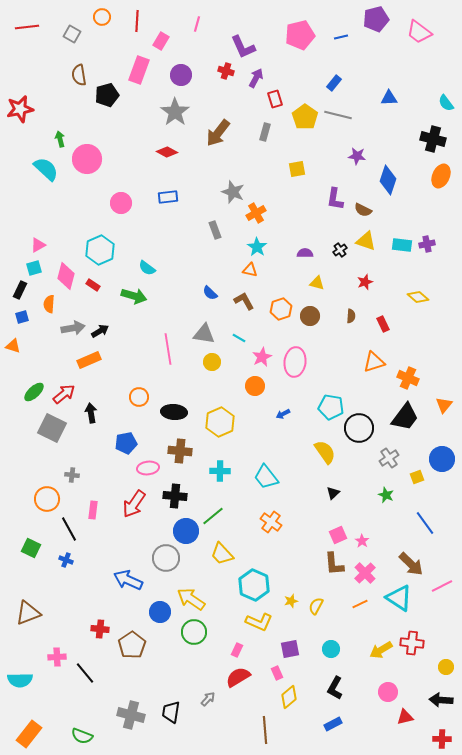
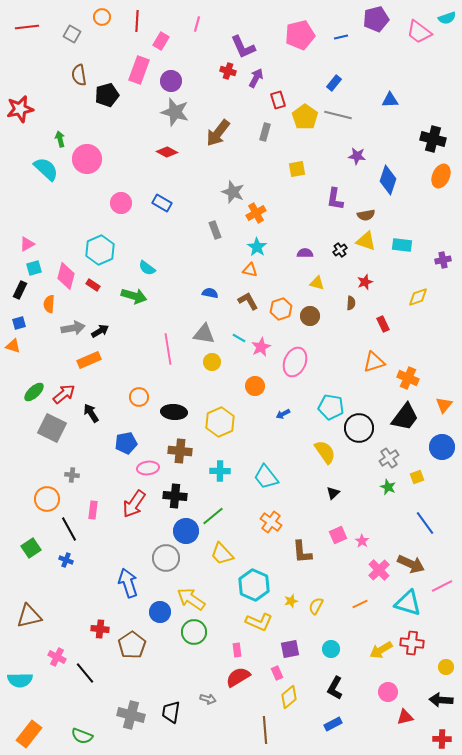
red cross at (226, 71): moved 2 px right
purple circle at (181, 75): moved 10 px left, 6 px down
blue triangle at (389, 98): moved 1 px right, 2 px down
red rectangle at (275, 99): moved 3 px right, 1 px down
cyan semicircle at (446, 103): moved 1 px right, 85 px up; rotated 72 degrees counterclockwise
gray star at (175, 112): rotated 20 degrees counterclockwise
blue rectangle at (168, 197): moved 6 px left, 6 px down; rotated 36 degrees clockwise
brown semicircle at (363, 210): moved 3 px right, 5 px down; rotated 36 degrees counterclockwise
purple cross at (427, 244): moved 16 px right, 16 px down
pink triangle at (38, 245): moved 11 px left, 1 px up
blue semicircle at (210, 293): rotated 147 degrees clockwise
yellow diamond at (418, 297): rotated 60 degrees counterclockwise
brown L-shape at (244, 301): moved 4 px right
brown semicircle at (351, 316): moved 13 px up
blue square at (22, 317): moved 3 px left, 6 px down
pink star at (262, 357): moved 1 px left, 10 px up
pink ellipse at (295, 362): rotated 16 degrees clockwise
black arrow at (91, 413): rotated 24 degrees counterclockwise
blue circle at (442, 459): moved 12 px up
green star at (386, 495): moved 2 px right, 8 px up
green square at (31, 548): rotated 30 degrees clockwise
brown L-shape at (334, 564): moved 32 px left, 12 px up
brown arrow at (411, 564): rotated 20 degrees counterclockwise
pink cross at (365, 573): moved 14 px right, 3 px up
blue arrow at (128, 580): moved 3 px down; rotated 48 degrees clockwise
cyan triangle at (399, 598): moved 9 px right, 5 px down; rotated 16 degrees counterclockwise
brown triangle at (28, 613): moved 1 px right, 3 px down; rotated 8 degrees clockwise
pink rectangle at (237, 650): rotated 32 degrees counterclockwise
pink cross at (57, 657): rotated 30 degrees clockwise
gray arrow at (208, 699): rotated 63 degrees clockwise
